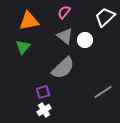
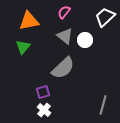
gray line: moved 13 px down; rotated 42 degrees counterclockwise
white cross: rotated 16 degrees counterclockwise
